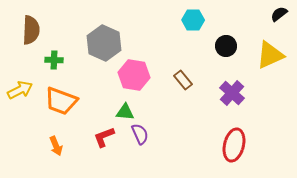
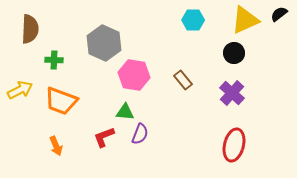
brown semicircle: moved 1 px left, 1 px up
black circle: moved 8 px right, 7 px down
yellow triangle: moved 25 px left, 35 px up
purple semicircle: rotated 45 degrees clockwise
